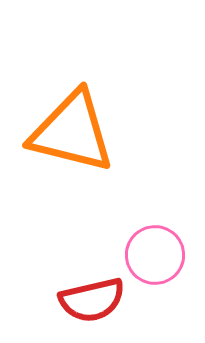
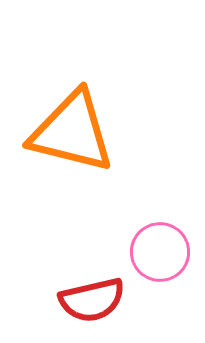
pink circle: moved 5 px right, 3 px up
